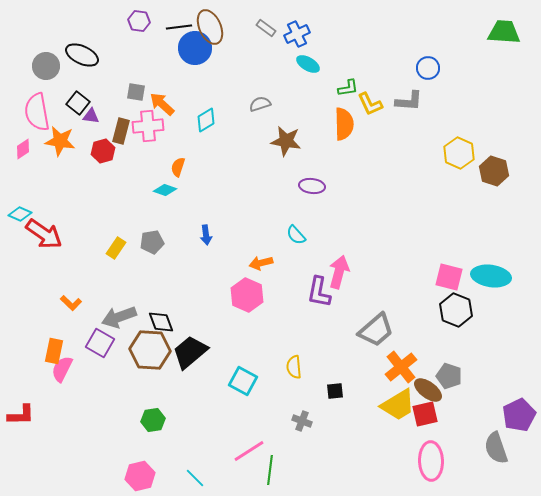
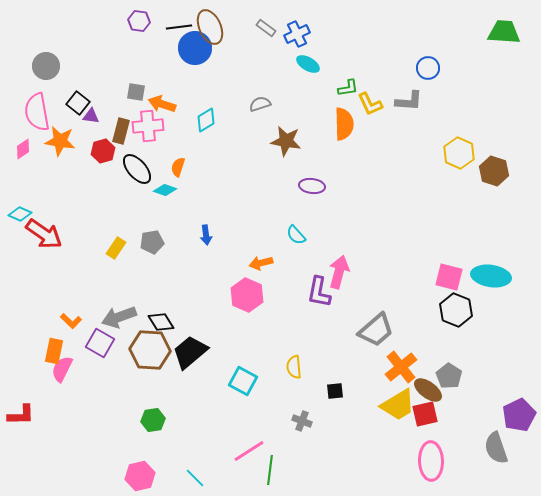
black ellipse at (82, 55): moved 55 px right, 114 px down; rotated 24 degrees clockwise
orange arrow at (162, 104): rotated 24 degrees counterclockwise
orange L-shape at (71, 303): moved 18 px down
black diamond at (161, 322): rotated 12 degrees counterclockwise
gray pentagon at (449, 376): rotated 15 degrees clockwise
